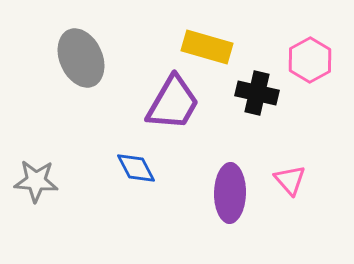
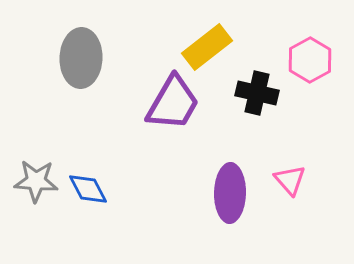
yellow rectangle: rotated 54 degrees counterclockwise
gray ellipse: rotated 26 degrees clockwise
blue diamond: moved 48 px left, 21 px down
